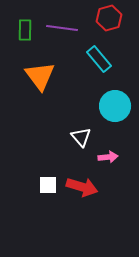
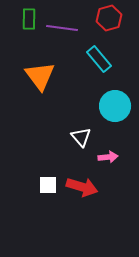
green rectangle: moved 4 px right, 11 px up
